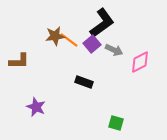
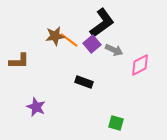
pink diamond: moved 3 px down
